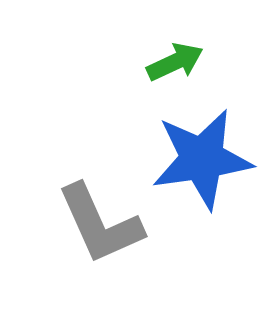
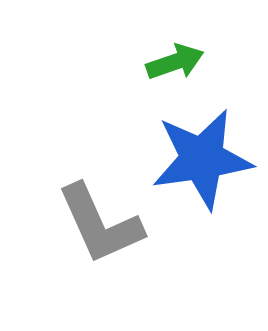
green arrow: rotated 6 degrees clockwise
